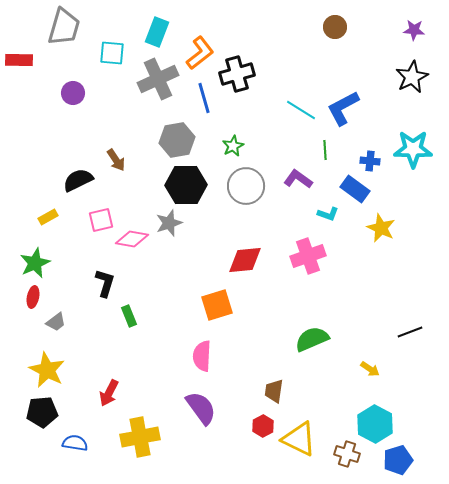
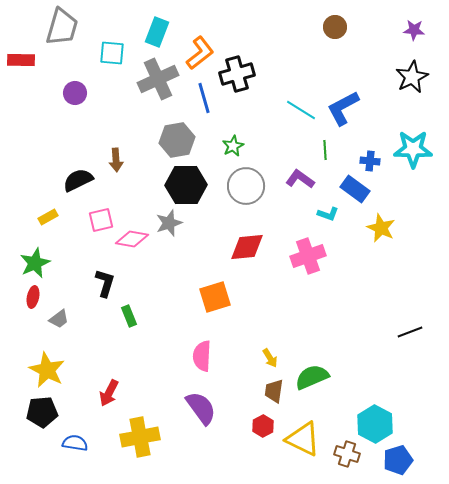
gray trapezoid at (64, 27): moved 2 px left
red rectangle at (19, 60): moved 2 px right
purple circle at (73, 93): moved 2 px right
brown arrow at (116, 160): rotated 30 degrees clockwise
purple L-shape at (298, 179): moved 2 px right
red diamond at (245, 260): moved 2 px right, 13 px up
orange square at (217, 305): moved 2 px left, 8 px up
gray trapezoid at (56, 322): moved 3 px right, 3 px up
green semicircle at (312, 339): moved 38 px down
yellow arrow at (370, 369): moved 100 px left, 11 px up; rotated 24 degrees clockwise
yellow triangle at (299, 439): moved 4 px right
